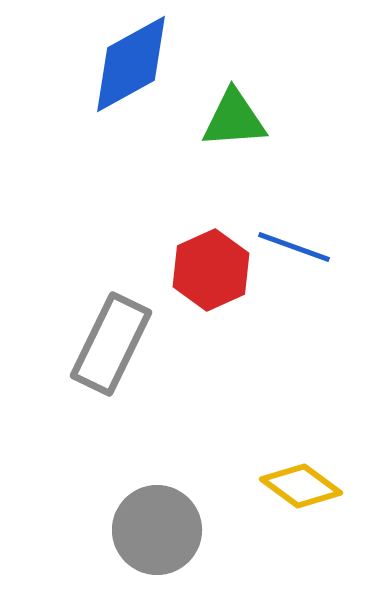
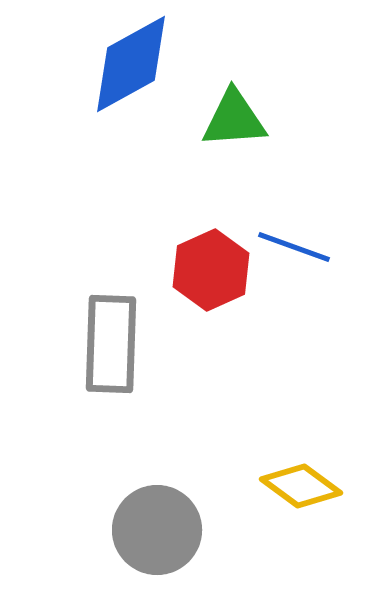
gray rectangle: rotated 24 degrees counterclockwise
